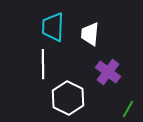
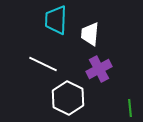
cyan trapezoid: moved 3 px right, 7 px up
white line: rotated 64 degrees counterclockwise
purple cross: moved 9 px left, 3 px up; rotated 25 degrees clockwise
green line: moved 2 px right, 1 px up; rotated 36 degrees counterclockwise
